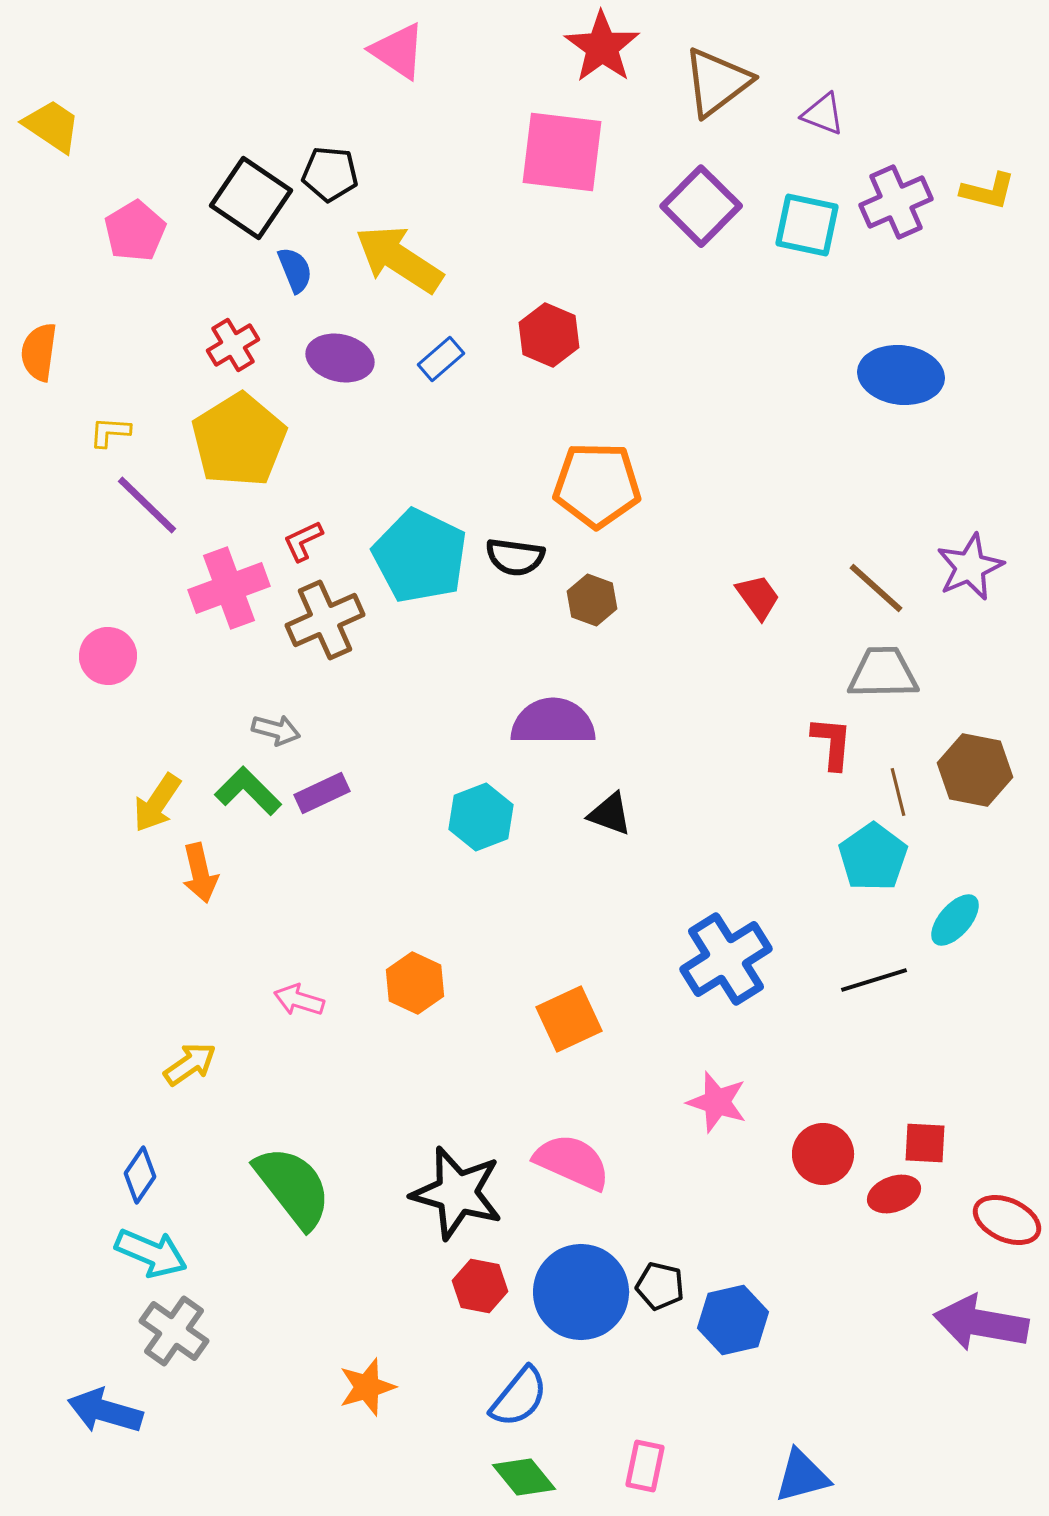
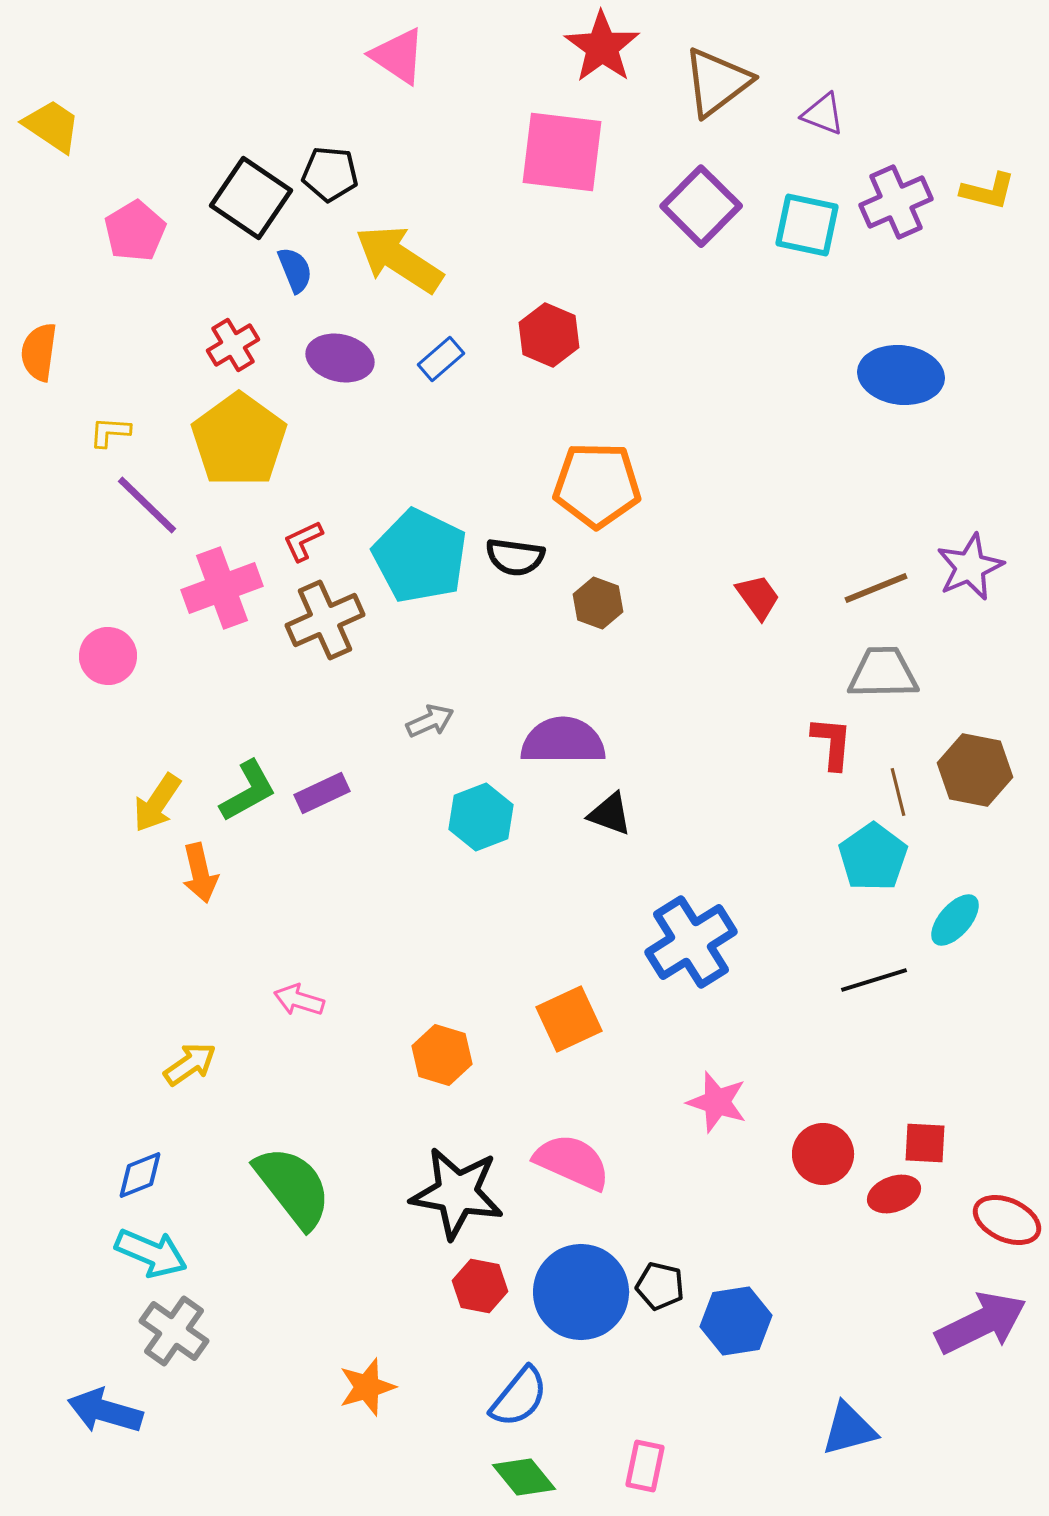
pink triangle at (398, 51): moved 5 px down
yellow pentagon at (239, 440): rotated 4 degrees counterclockwise
pink cross at (229, 588): moved 7 px left
brown line at (876, 588): rotated 64 degrees counterclockwise
brown hexagon at (592, 600): moved 6 px right, 3 px down
purple semicircle at (553, 722): moved 10 px right, 19 px down
gray arrow at (276, 730): moved 154 px right, 9 px up; rotated 39 degrees counterclockwise
green L-shape at (248, 791): rotated 106 degrees clockwise
blue cross at (726, 959): moved 35 px left, 17 px up
orange hexagon at (415, 983): moved 27 px right, 72 px down; rotated 8 degrees counterclockwise
blue diamond at (140, 1175): rotated 34 degrees clockwise
black star at (457, 1193): rotated 6 degrees counterclockwise
blue hexagon at (733, 1320): moved 3 px right, 1 px down; rotated 4 degrees clockwise
purple arrow at (981, 1323): rotated 144 degrees clockwise
blue triangle at (802, 1476): moved 47 px right, 47 px up
